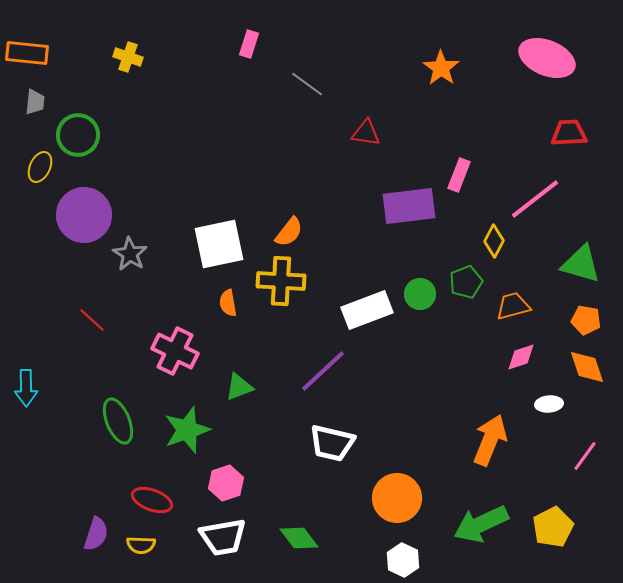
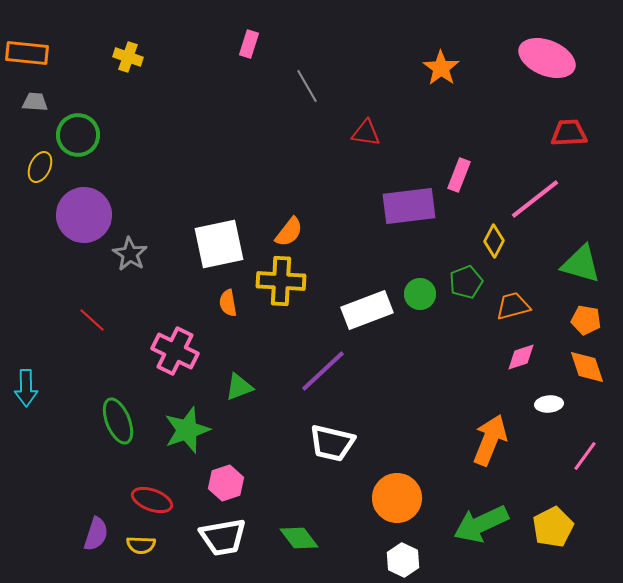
gray line at (307, 84): moved 2 px down; rotated 24 degrees clockwise
gray trapezoid at (35, 102): rotated 92 degrees counterclockwise
